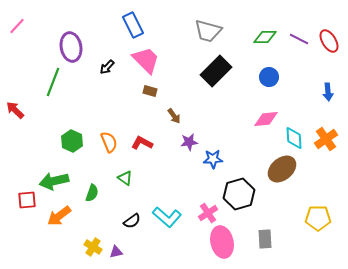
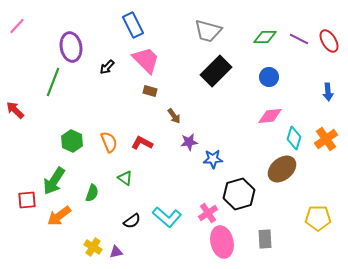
pink diamond: moved 4 px right, 3 px up
cyan diamond: rotated 20 degrees clockwise
green arrow: rotated 44 degrees counterclockwise
